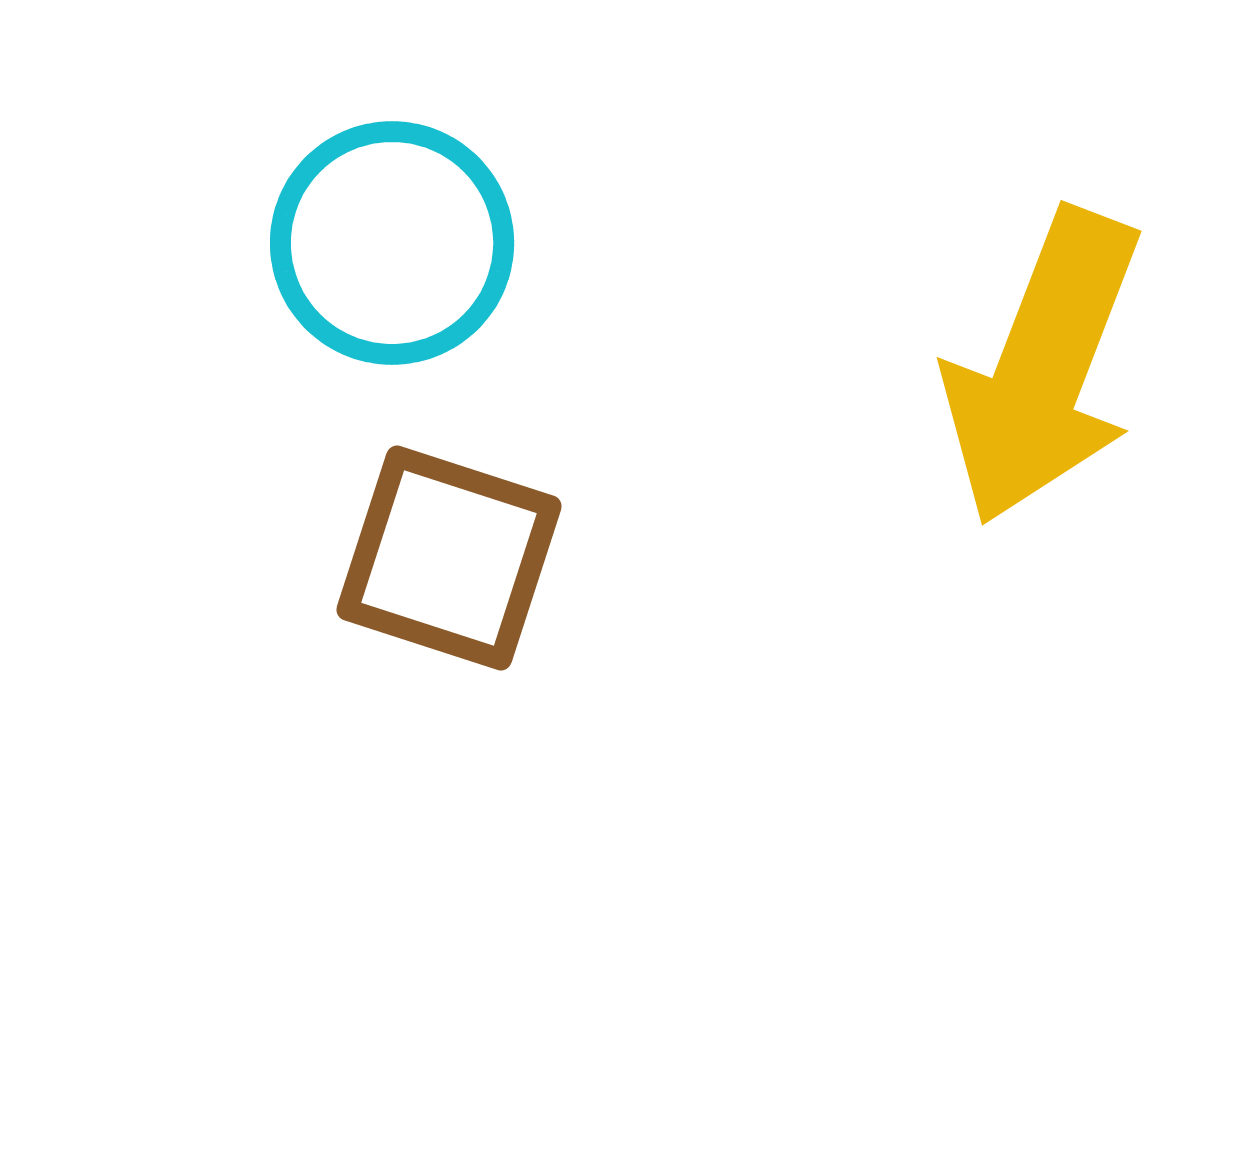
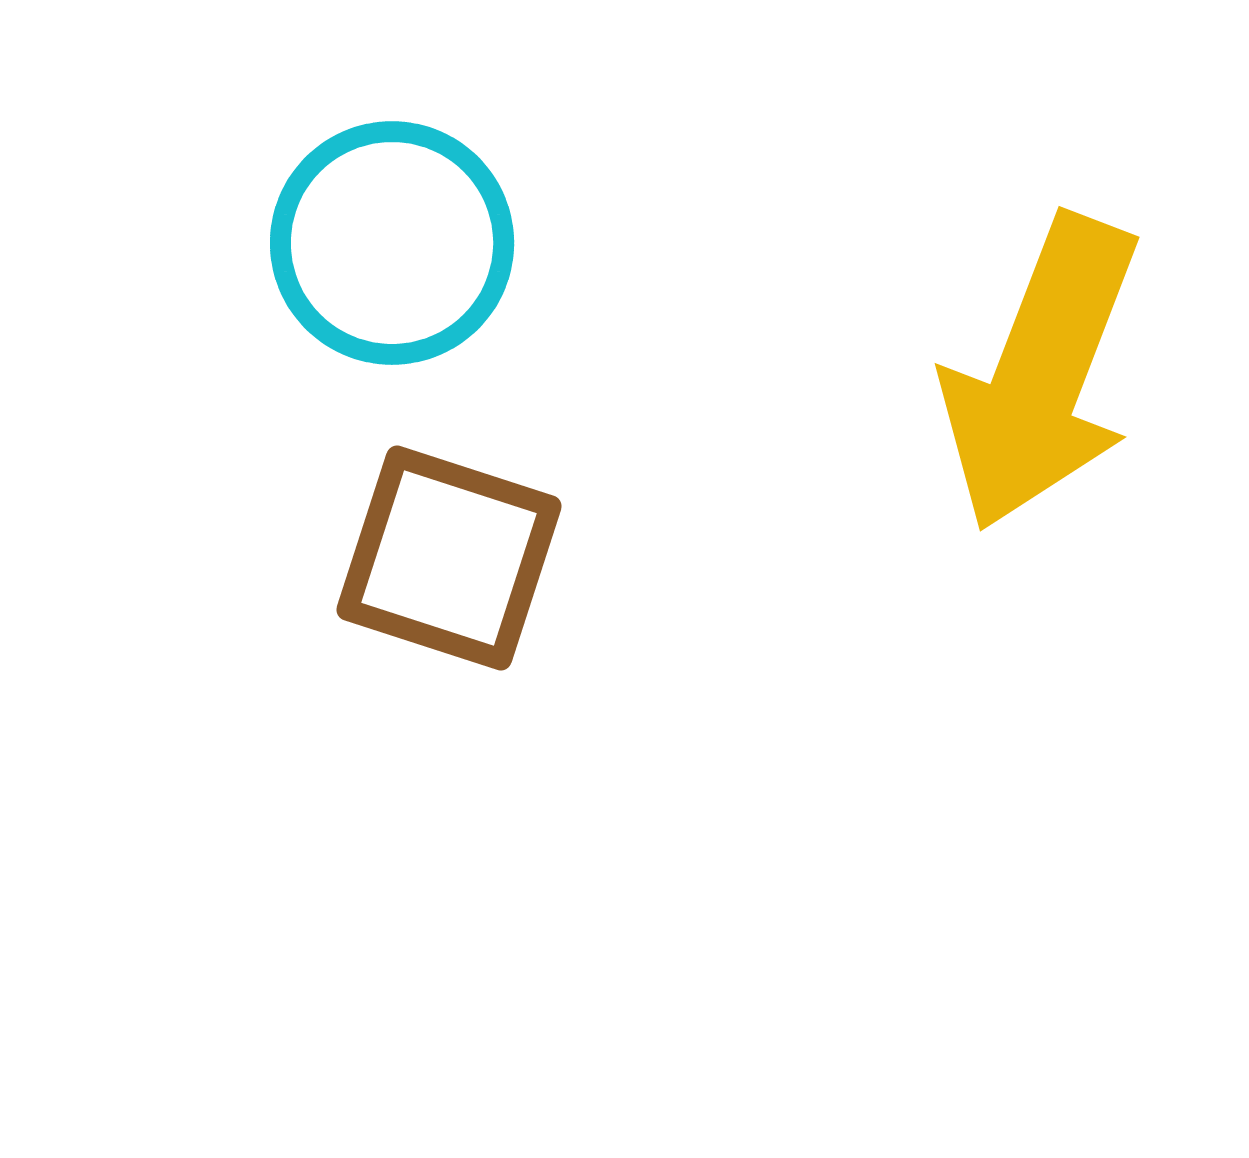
yellow arrow: moved 2 px left, 6 px down
